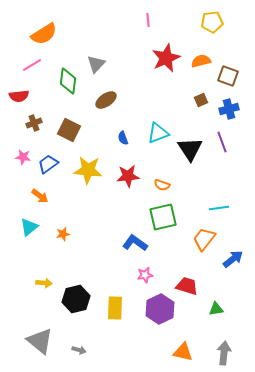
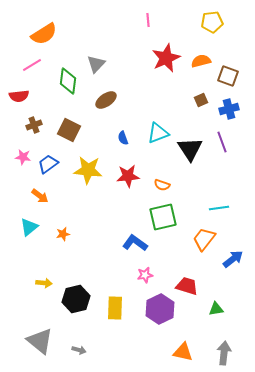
brown cross at (34, 123): moved 2 px down
